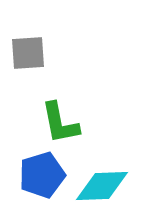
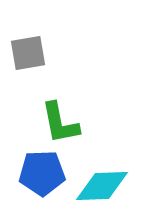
gray square: rotated 6 degrees counterclockwise
blue pentagon: moved 2 px up; rotated 15 degrees clockwise
